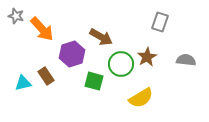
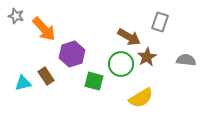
orange arrow: moved 2 px right
brown arrow: moved 28 px right
